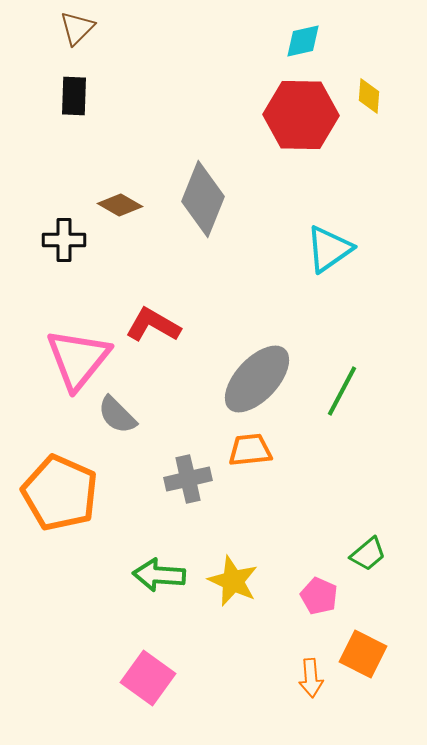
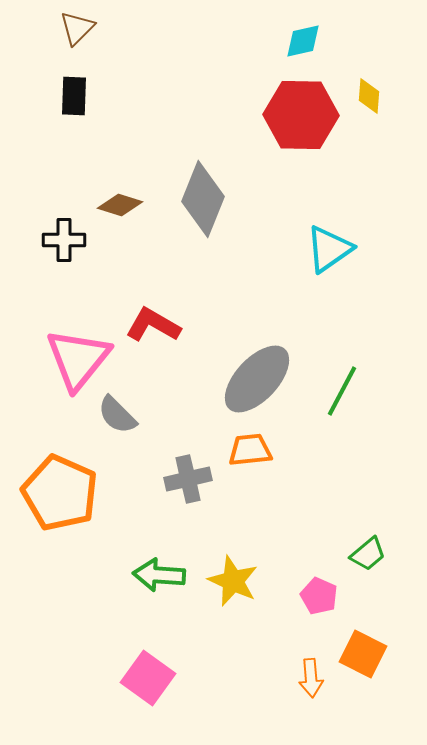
brown diamond: rotated 12 degrees counterclockwise
